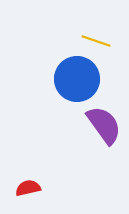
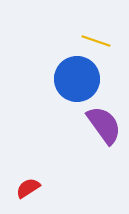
red semicircle: rotated 20 degrees counterclockwise
